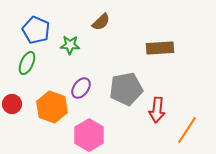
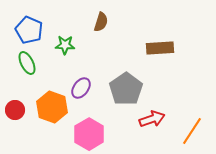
brown semicircle: rotated 30 degrees counterclockwise
blue pentagon: moved 7 px left
green star: moved 5 px left
green ellipse: rotated 50 degrees counterclockwise
gray pentagon: rotated 24 degrees counterclockwise
red circle: moved 3 px right, 6 px down
red arrow: moved 5 px left, 9 px down; rotated 115 degrees counterclockwise
orange line: moved 5 px right, 1 px down
pink hexagon: moved 1 px up
